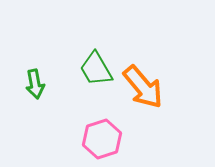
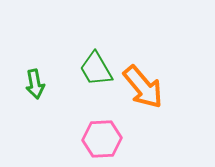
pink hexagon: rotated 15 degrees clockwise
